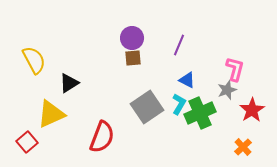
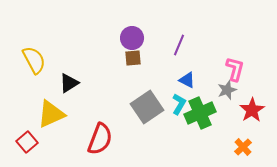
red semicircle: moved 2 px left, 2 px down
